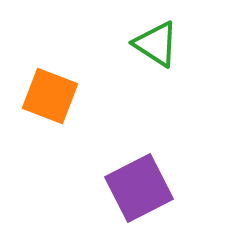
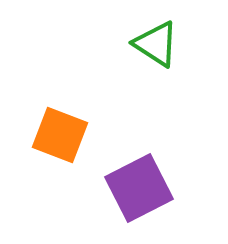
orange square: moved 10 px right, 39 px down
